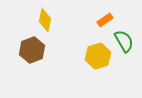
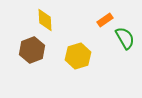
yellow diamond: rotated 15 degrees counterclockwise
green semicircle: moved 1 px right, 3 px up
yellow hexagon: moved 20 px left
